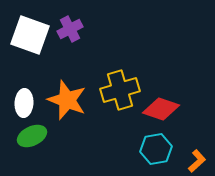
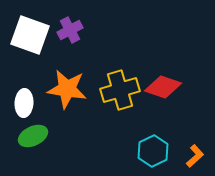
purple cross: moved 1 px down
orange star: moved 11 px up; rotated 12 degrees counterclockwise
red diamond: moved 2 px right, 22 px up
green ellipse: moved 1 px right
cyan hexagon: moved 3 px left, 2 px down; rotated 16 degrees counterclockwise
orange L-shape: moved 2 px left, 5 px up
